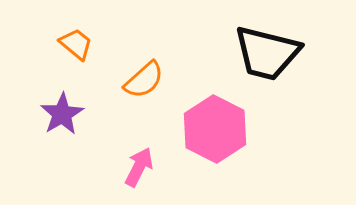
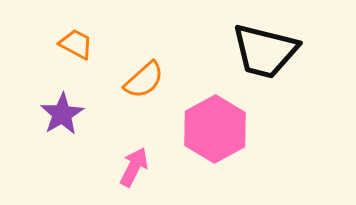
orange trapezoid: rotated 12 degrees counterclockwise
black trapezoid: moved 2 px left, 2 px up
pink hexagon: rotated 4 degrees clockwise
pink arrow: moved 5 px left
